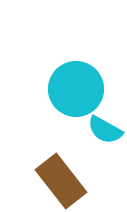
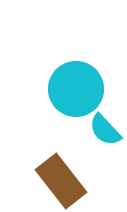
cyan semicircle: rotated 18 degrees clockwise
